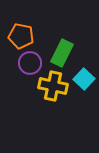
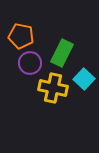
yellow cross: moved 2 px down
